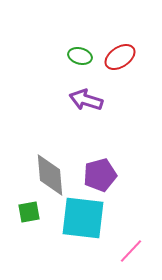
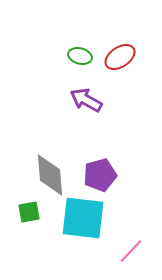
purple arrow: rotated 12 degrees clockwise
